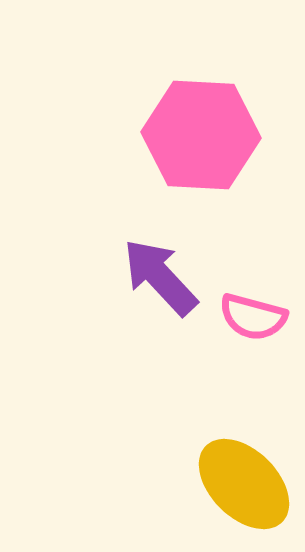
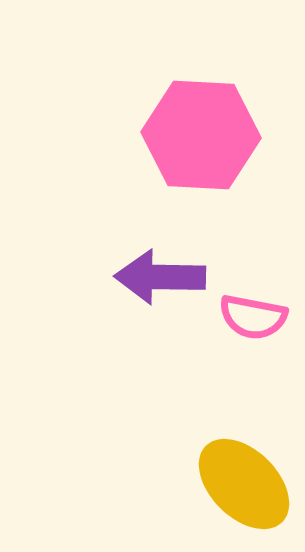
purple arrow: rotated 46 degrees counterclockwise
pink semicircle: rotated 4 degrees counterclockwise
